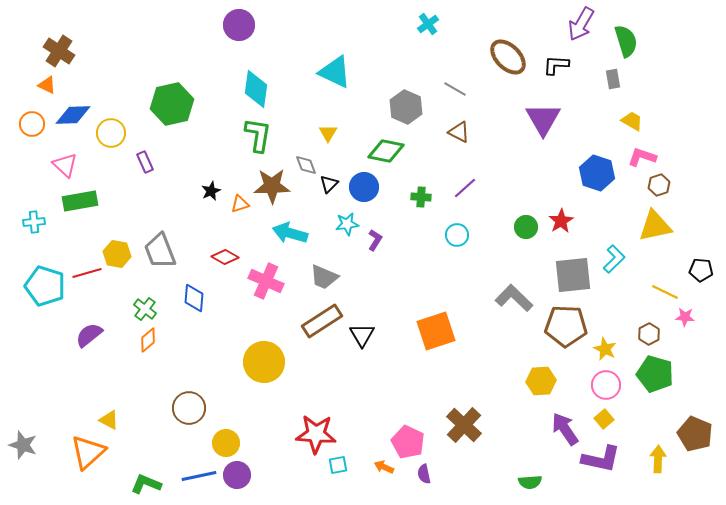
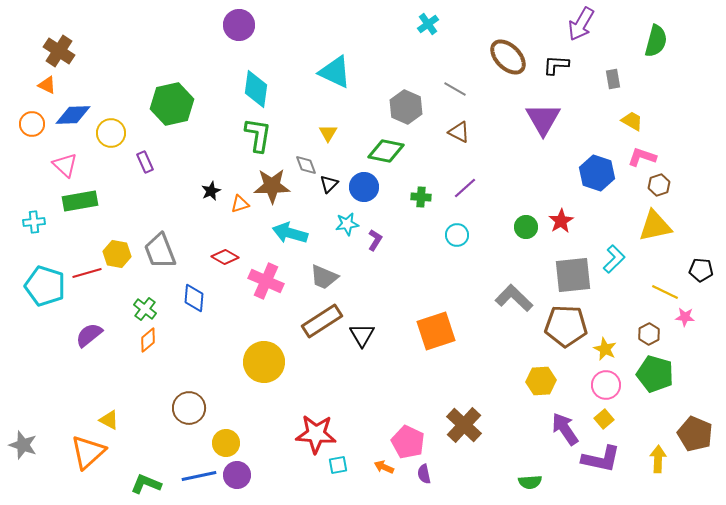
green semicircle at (626, 41): moved 30 px right; rotated 32 degrees clockwise
